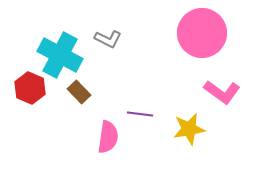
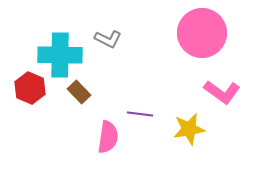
cyan cross: rotated 27 degrees counterclockwise
